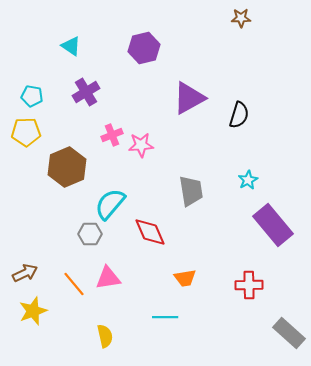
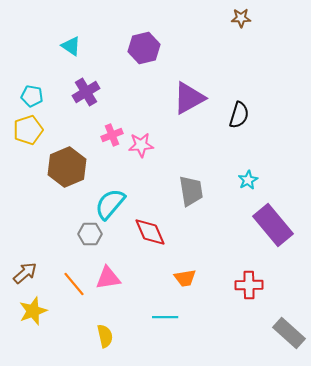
yellow pentagon: moved 2 px right, 2 px up; rotated 16 degrees counterclockwise
brown arrow: rotated 15 degrees counterclockwise
